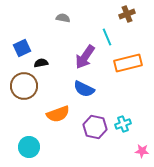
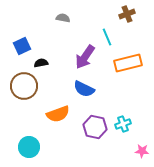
blue square: moved 2 px up
